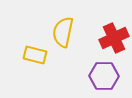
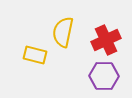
red cross: moved 8 px left, 2 px down
